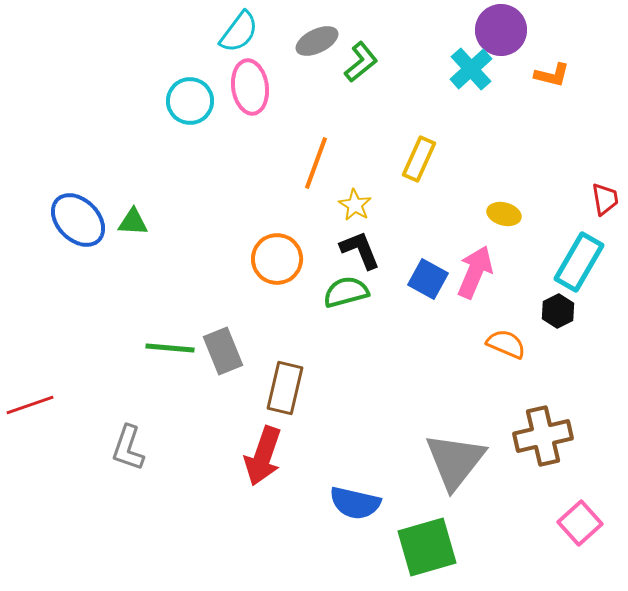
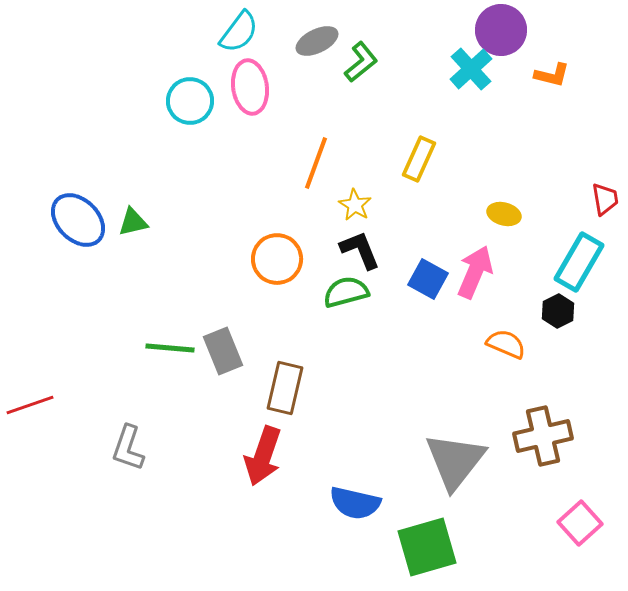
green triangle: rotated 16 degrees counterclockwise
